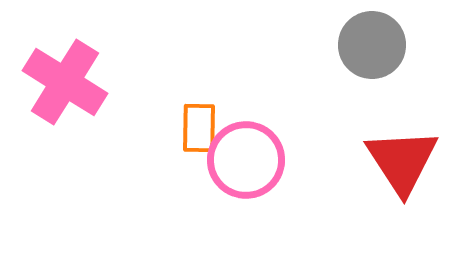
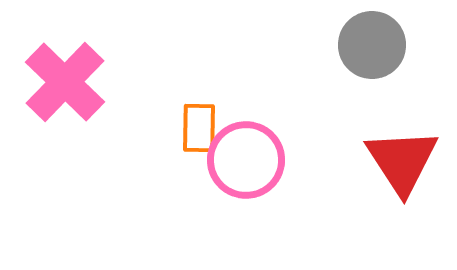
pink cross: rotated 12 degrees clockwise
